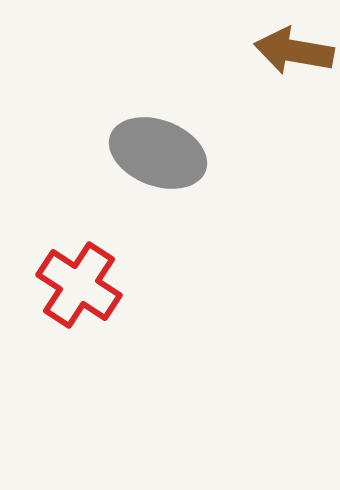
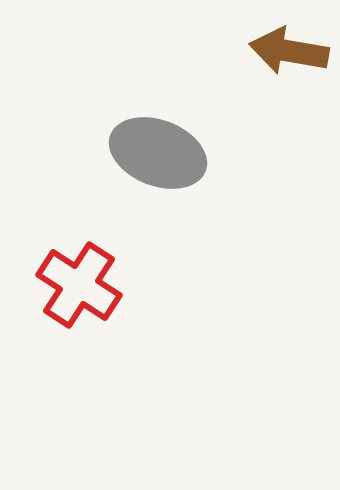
brown arrow: moved 5 px left
